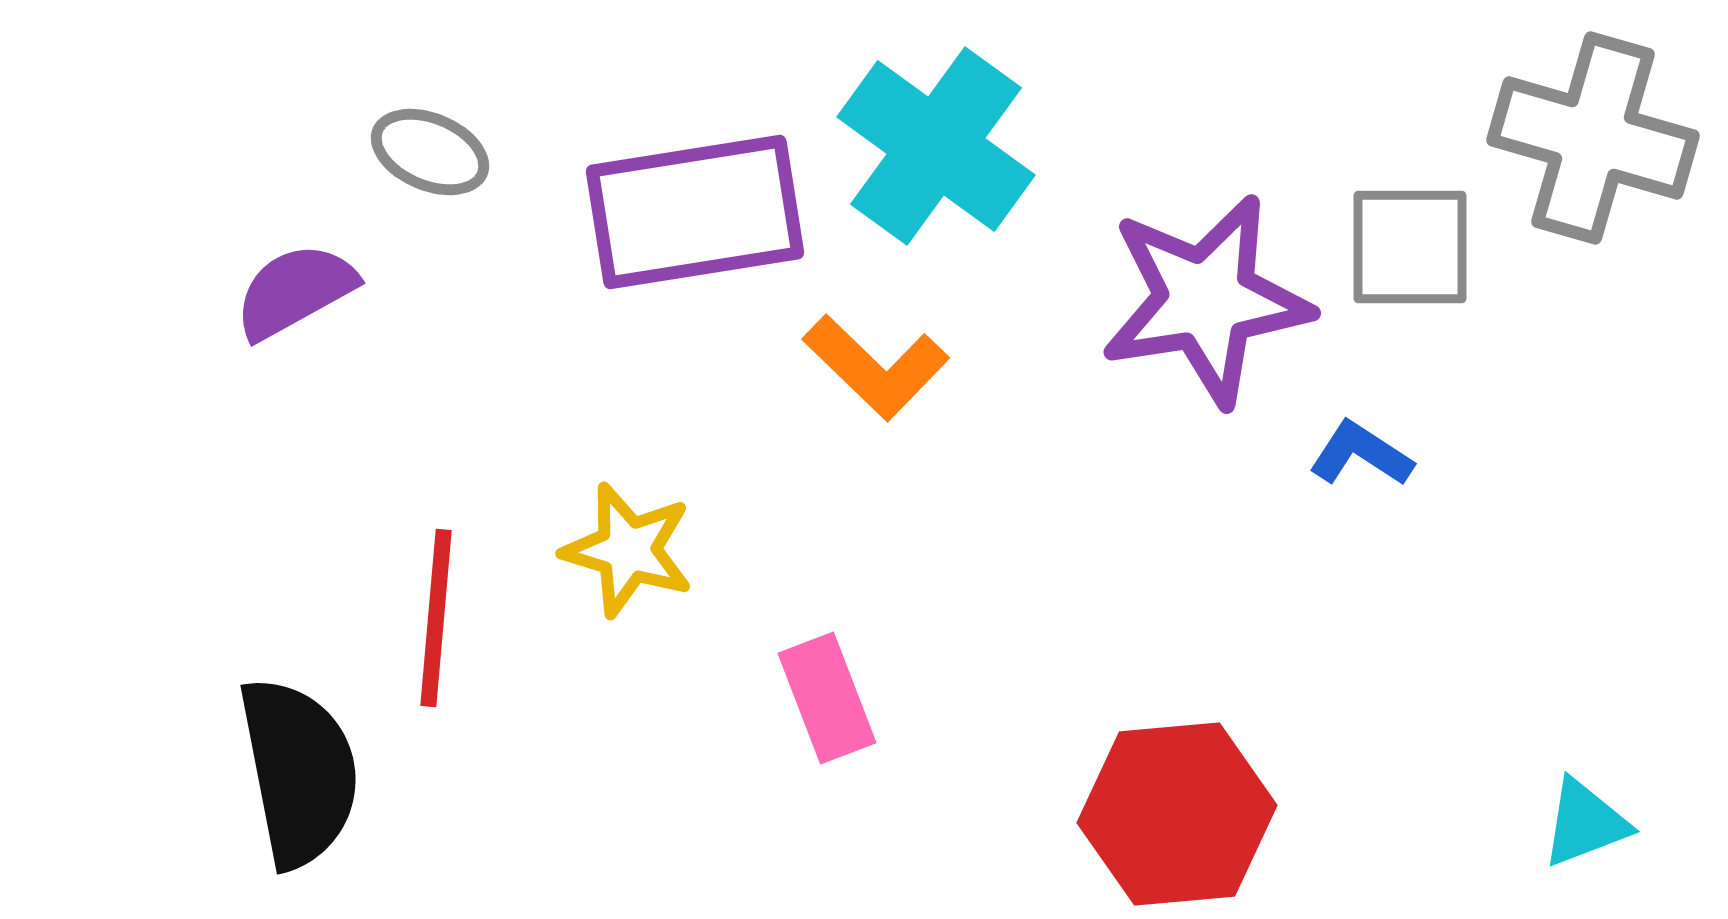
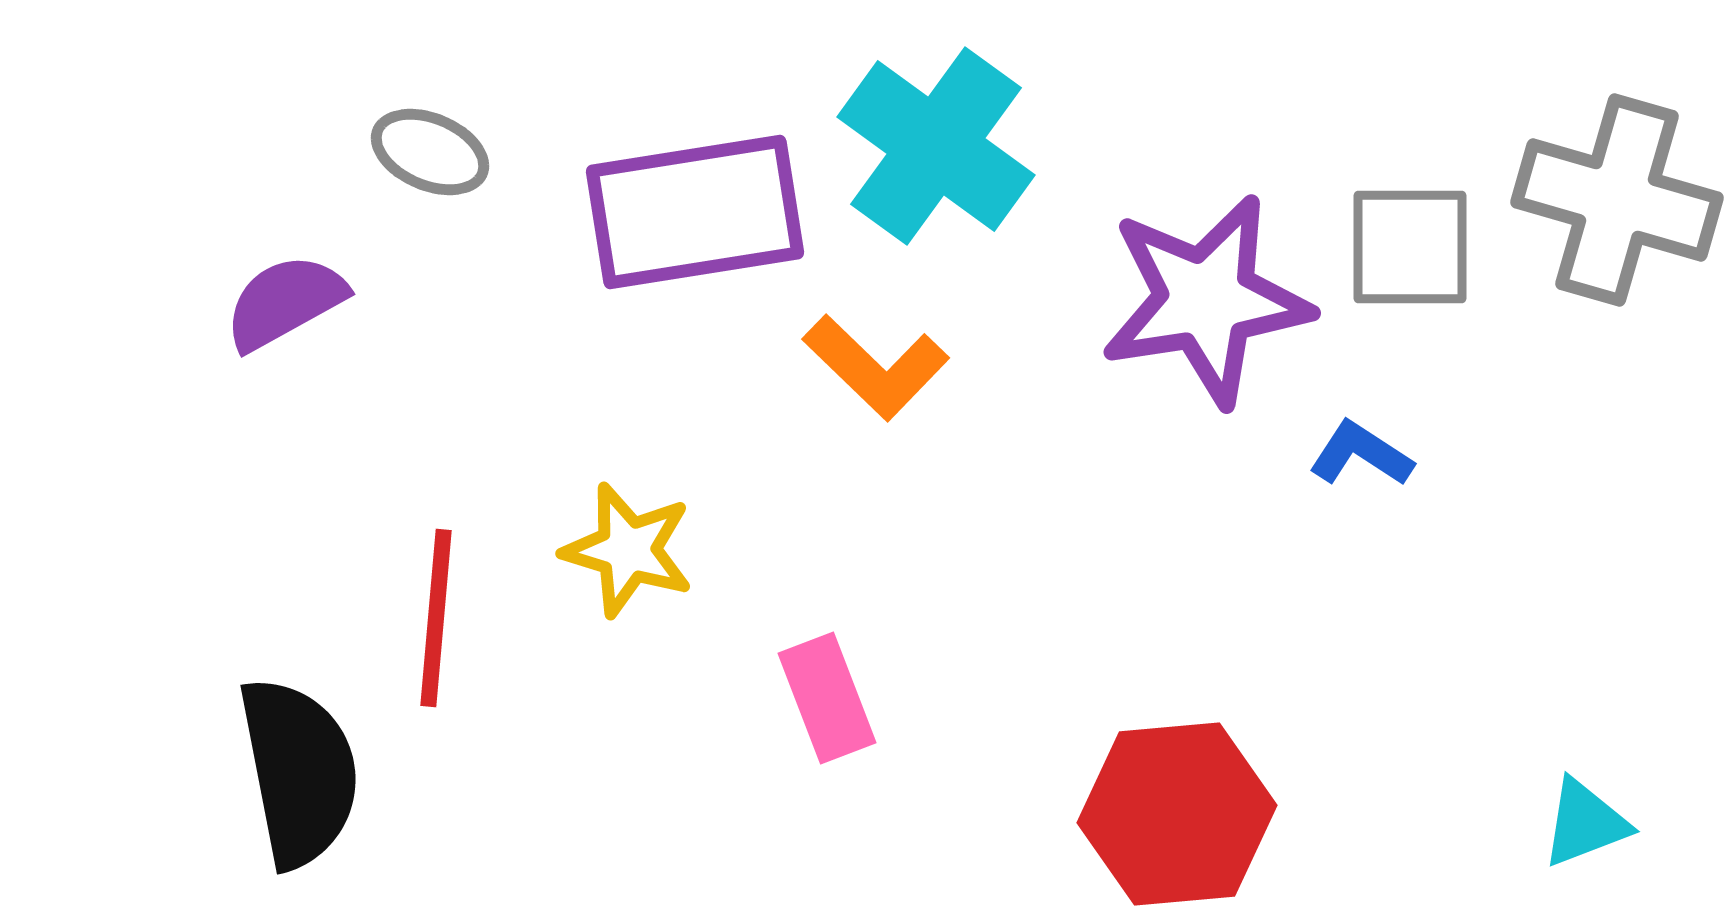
gray cross: moved 24 px right, 62 px down
purple semicircle: moved 10 px left, 11 px down
